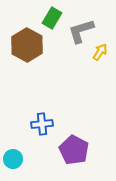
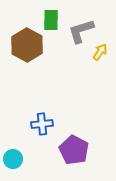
green rectangle: moved 1 px left, 2 px down; rotated 30 degrees counterclockwise
